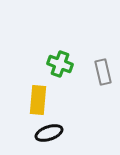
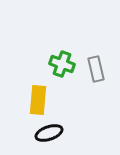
green cross: moved 2 px right
gray rectangle: moved 7 px left, 3 px up
